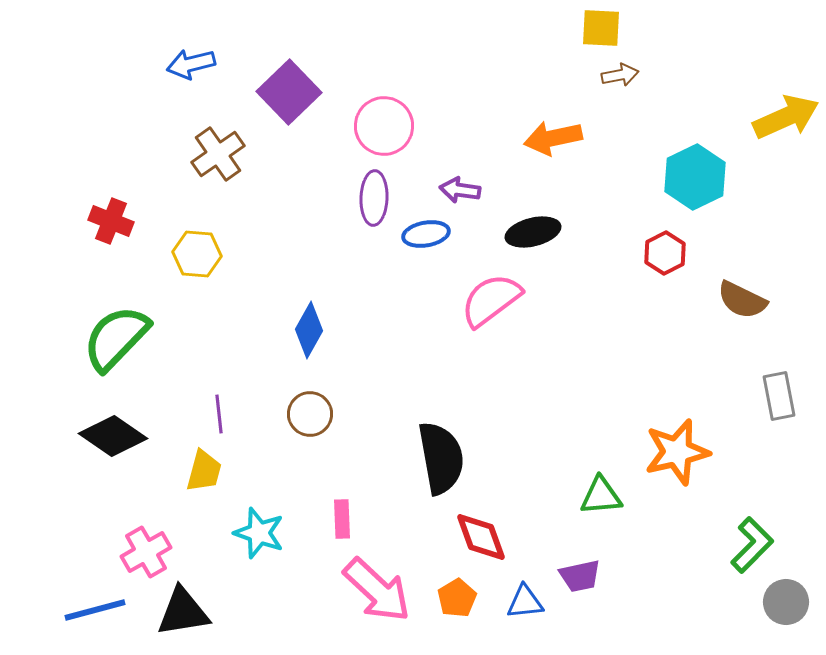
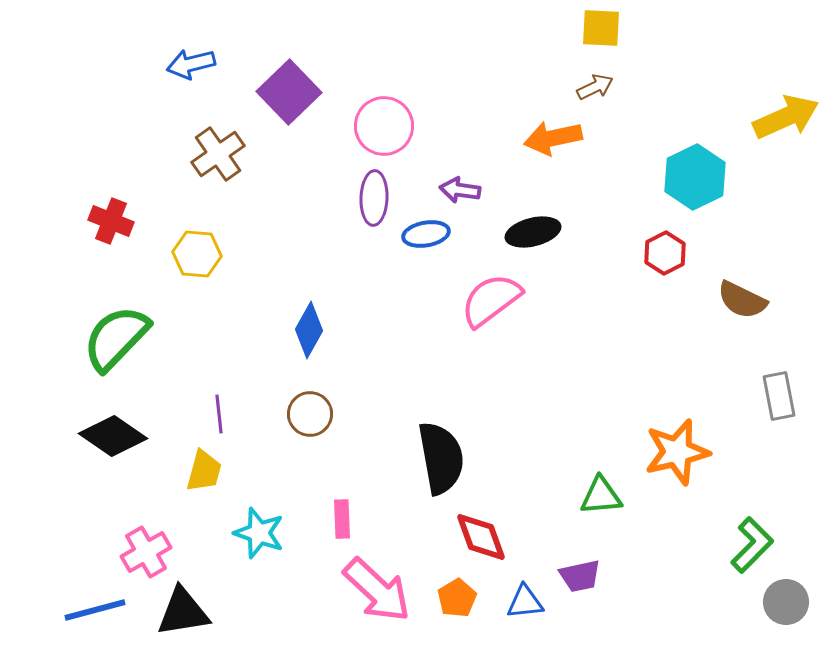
brown arrow: moved 25 px left, 12 px down; rotated 15 degrees counterclockwise
